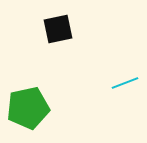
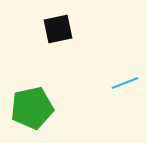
green pentagon: moved 4 px right
